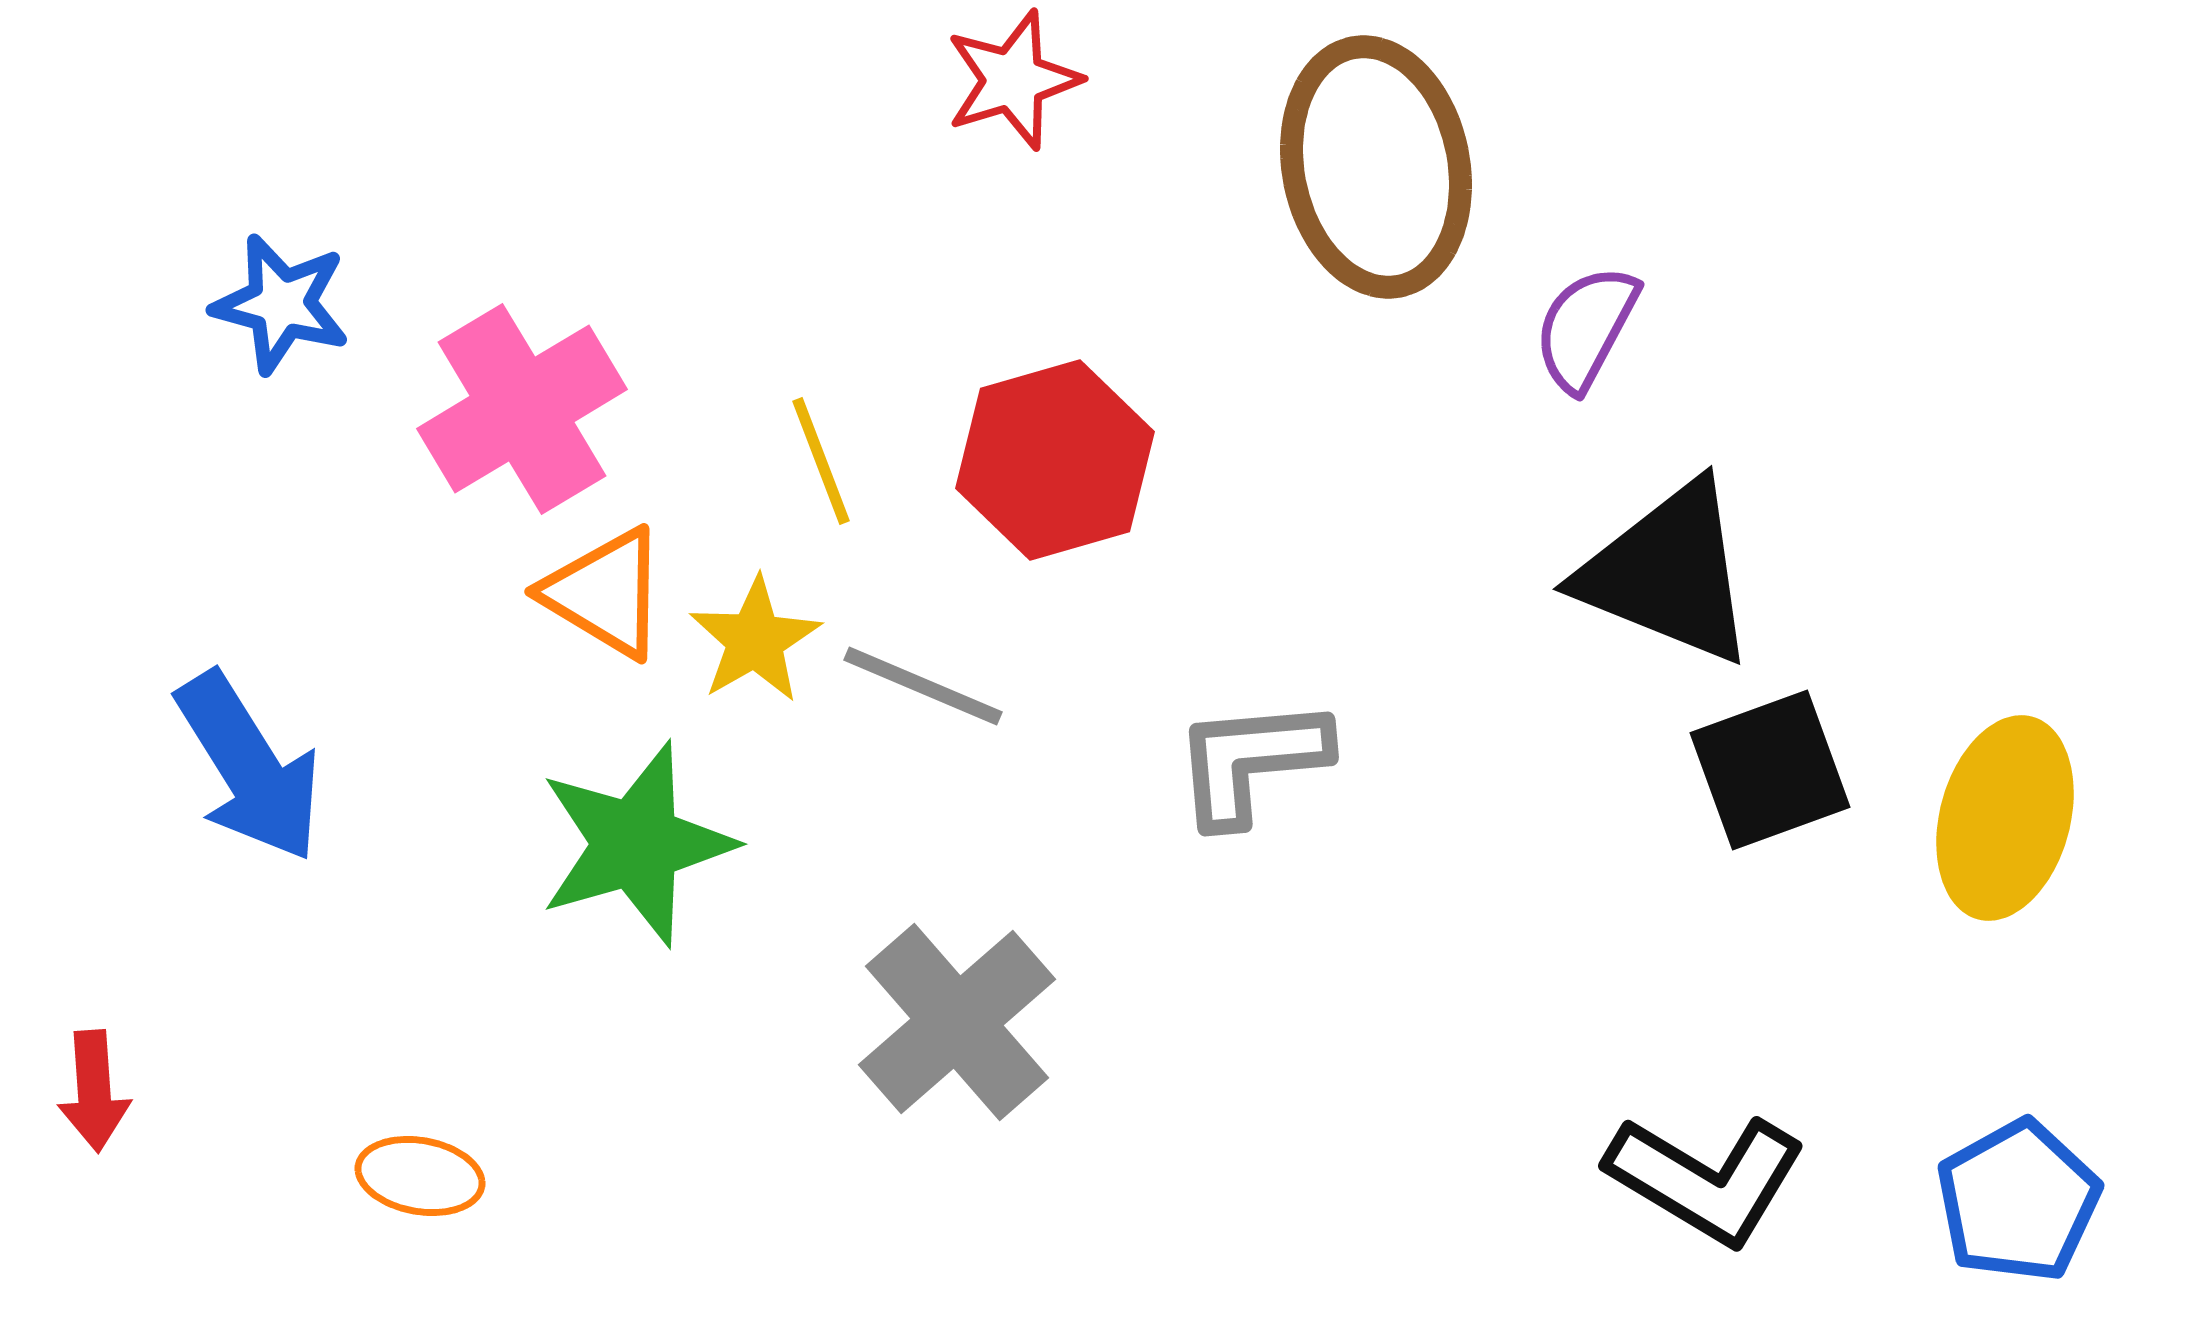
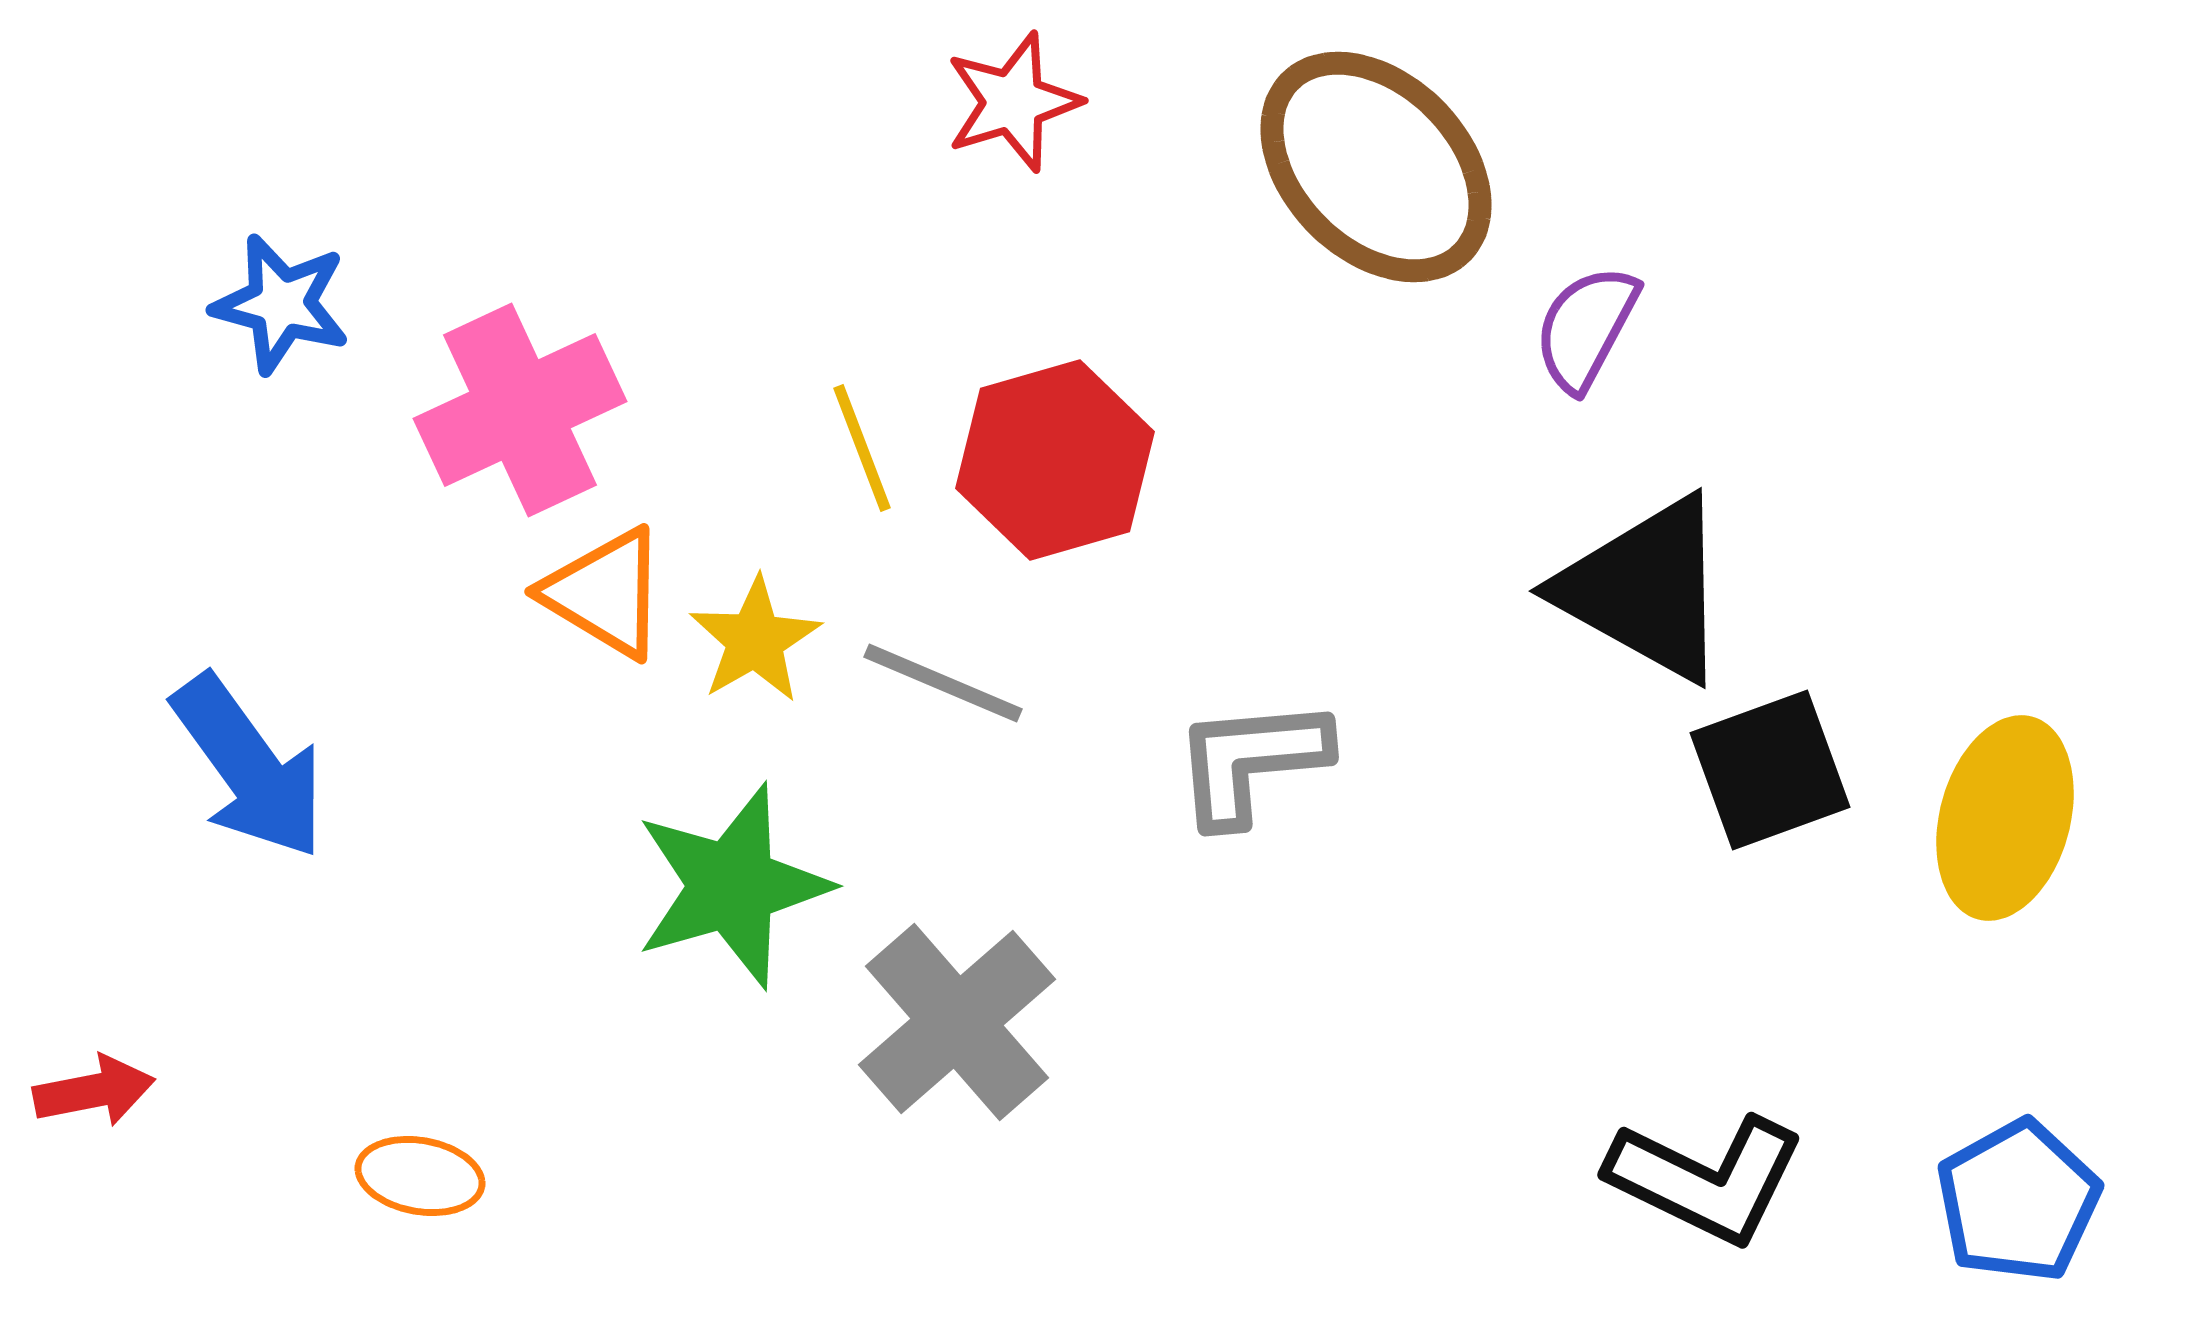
red star: moved 22 px down
brown ellipse: rotated 34 degrees counterclockwise
pink cross: moved 2 px left, 1 px down; rotated 6 degrees clockwise
yellow line: moved 41 px right, 13 px up
black triangle: moved 23 px left, 16 px down; rotated 7 degrees clockwise
gray line: moved 20 px right, 3 px up
blue arrow: rotated 4 degrees counterclockwise
green star: moved 96 px right, 42 px down
red arrow: rotated 97 degrees counterclockwise
black L-shape: rotated 5 degrees counterclockwise
